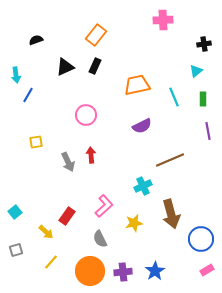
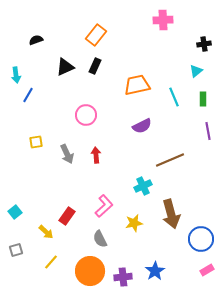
red arrow: moved 5 px right
gray arrow: moved 1 px left, 8 px up
purple cross: moved 5 px down
